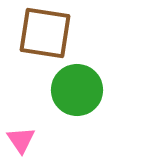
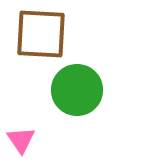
brown square: moved 4 px left, 1 px down; rotated 6 degrees counterclockwise
